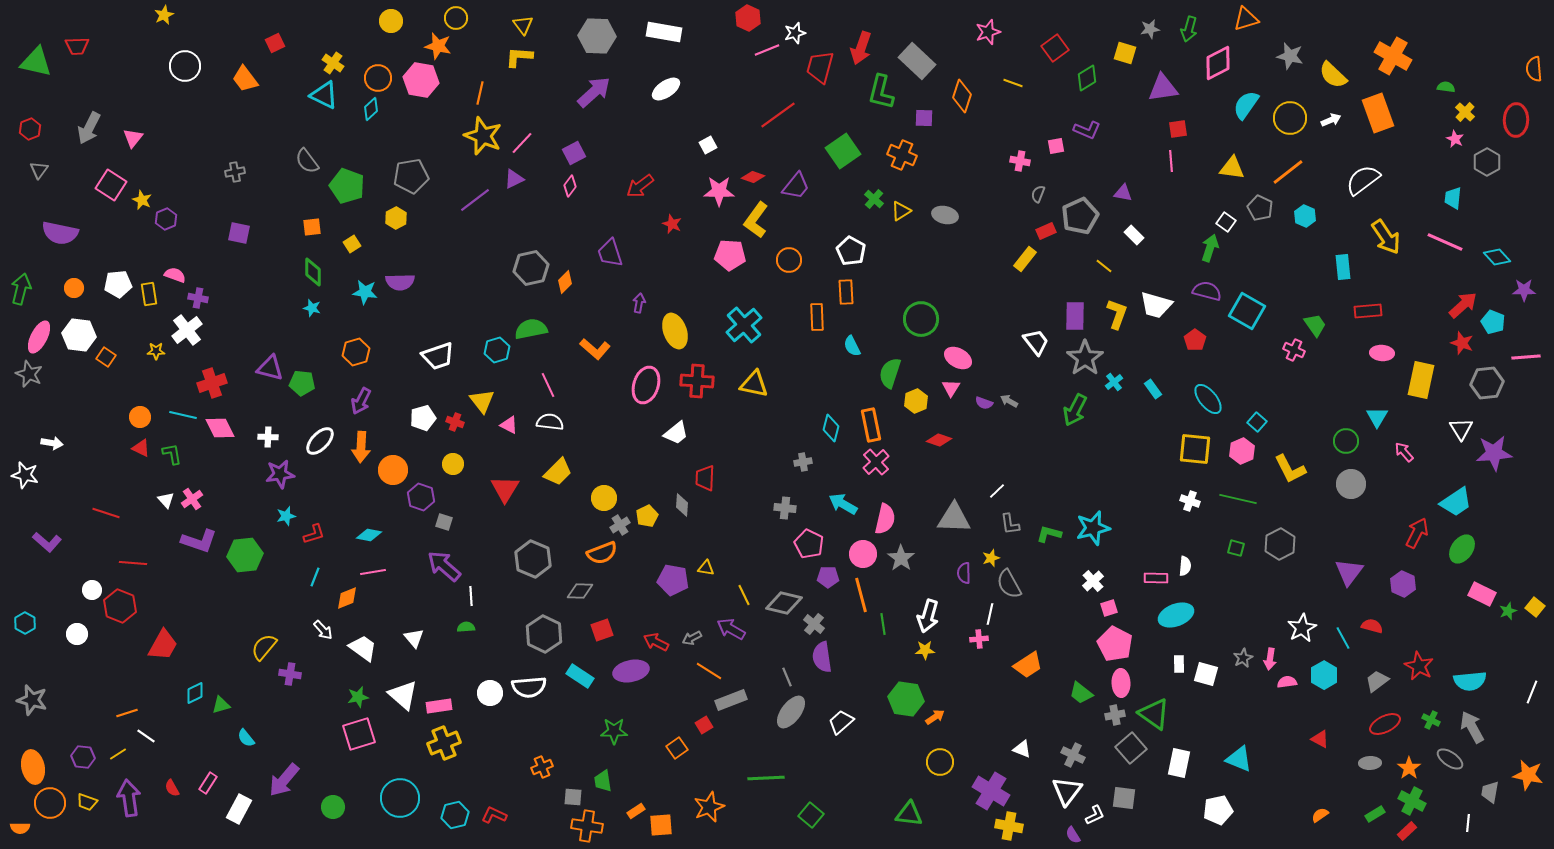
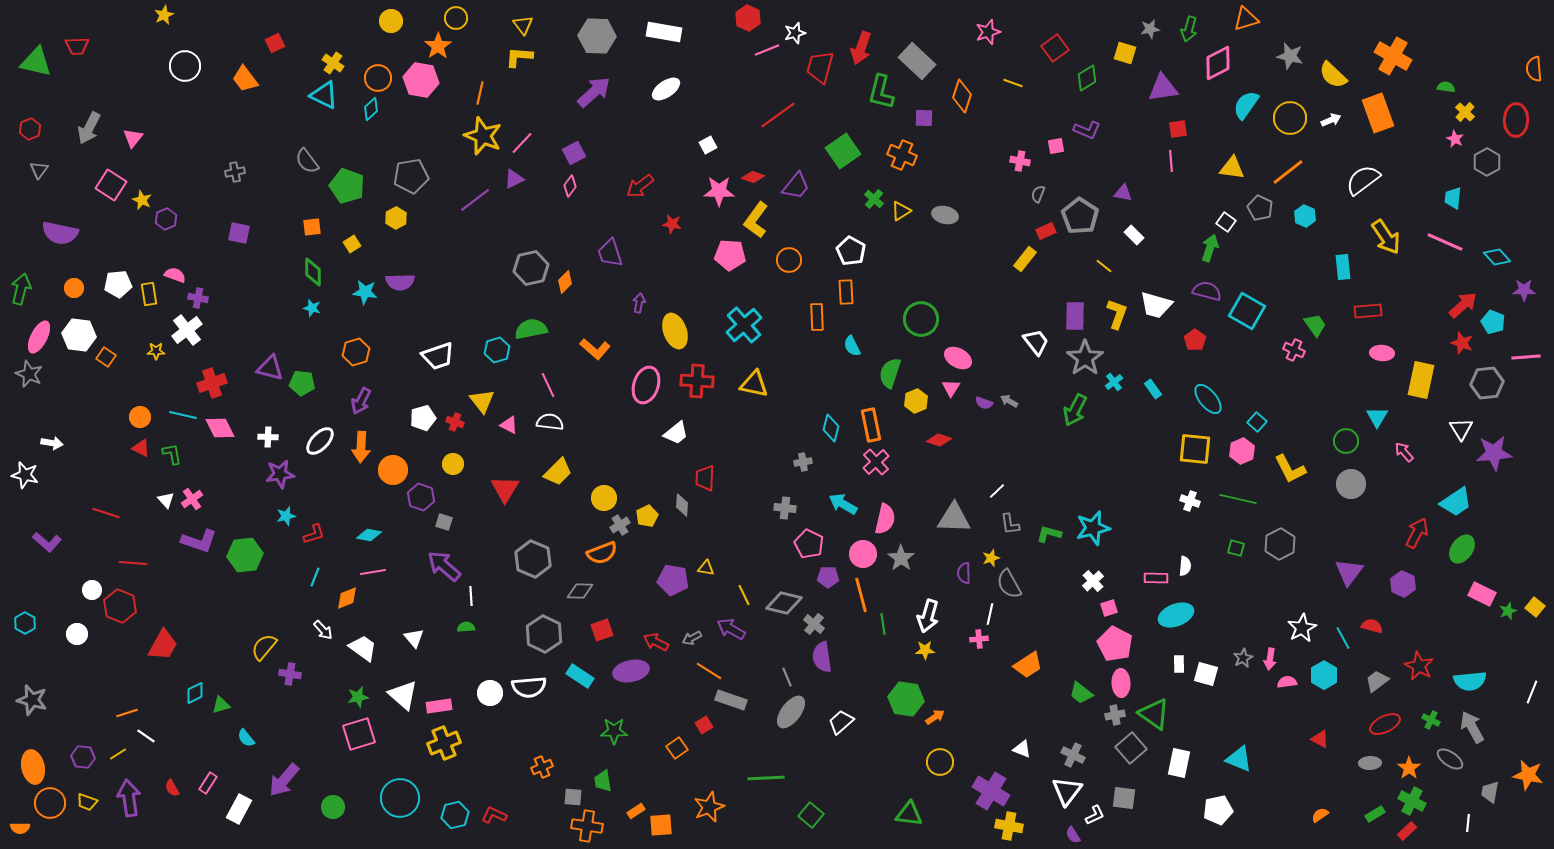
orange star at (438, 46): rotated 24 degrees clockwise
gray pentagon at (1080, 216): rotated 15 degrees counterclockwise
red star at (672, 224): rotated 12 degrees counterclockwise
gray rectangle at (731, 700): rotated 40 degrees clockwise
